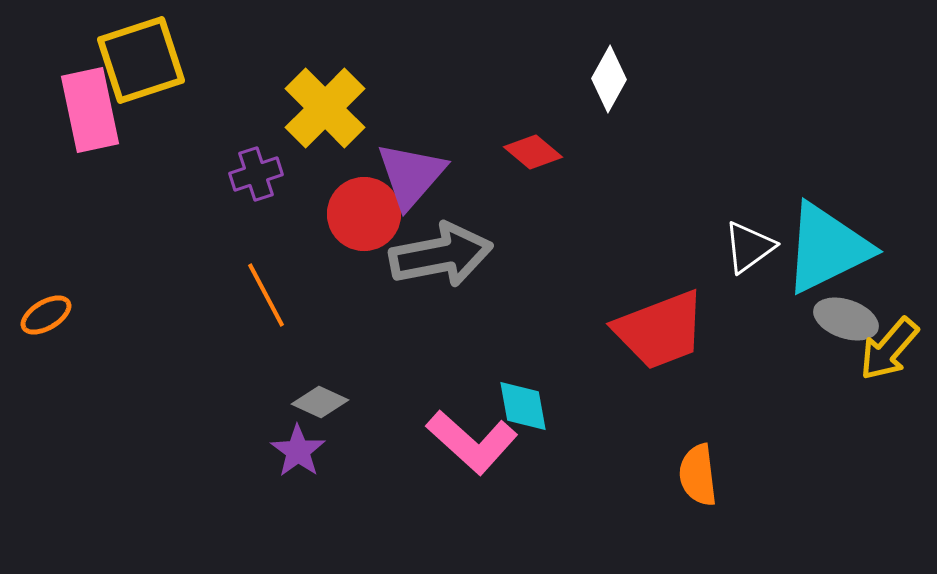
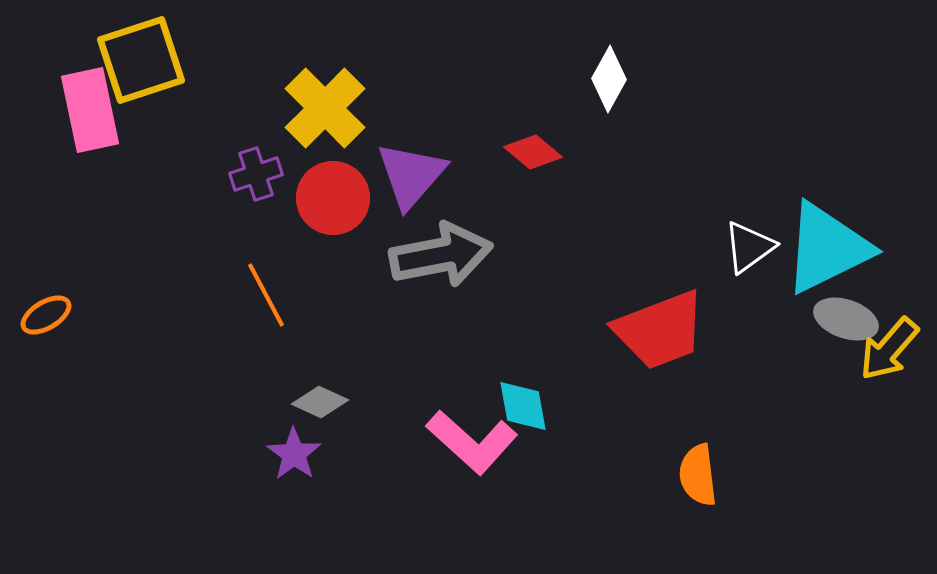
red circle: moved 31 px left, 16 px up
purple star: moved 4 px left, 3 px down
